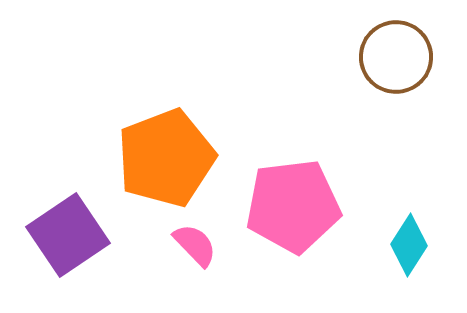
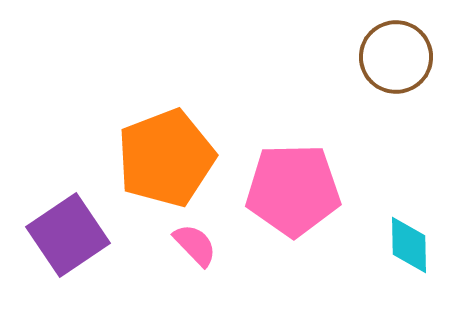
pink pentagon: moved 16 px up; rotated 6 degrees clockwise
cyan diamond: rotated 34 degrees counterclockwise
